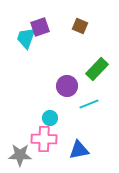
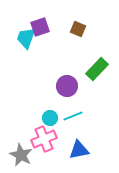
brown square: moved 2 px left, 3 px down
cyan line: moved 16 px left, 12 px down
pink cross: rotated 25 degrees counterclockwise
gray star: moved 1 px right; rotated 25 degrees clockwise
